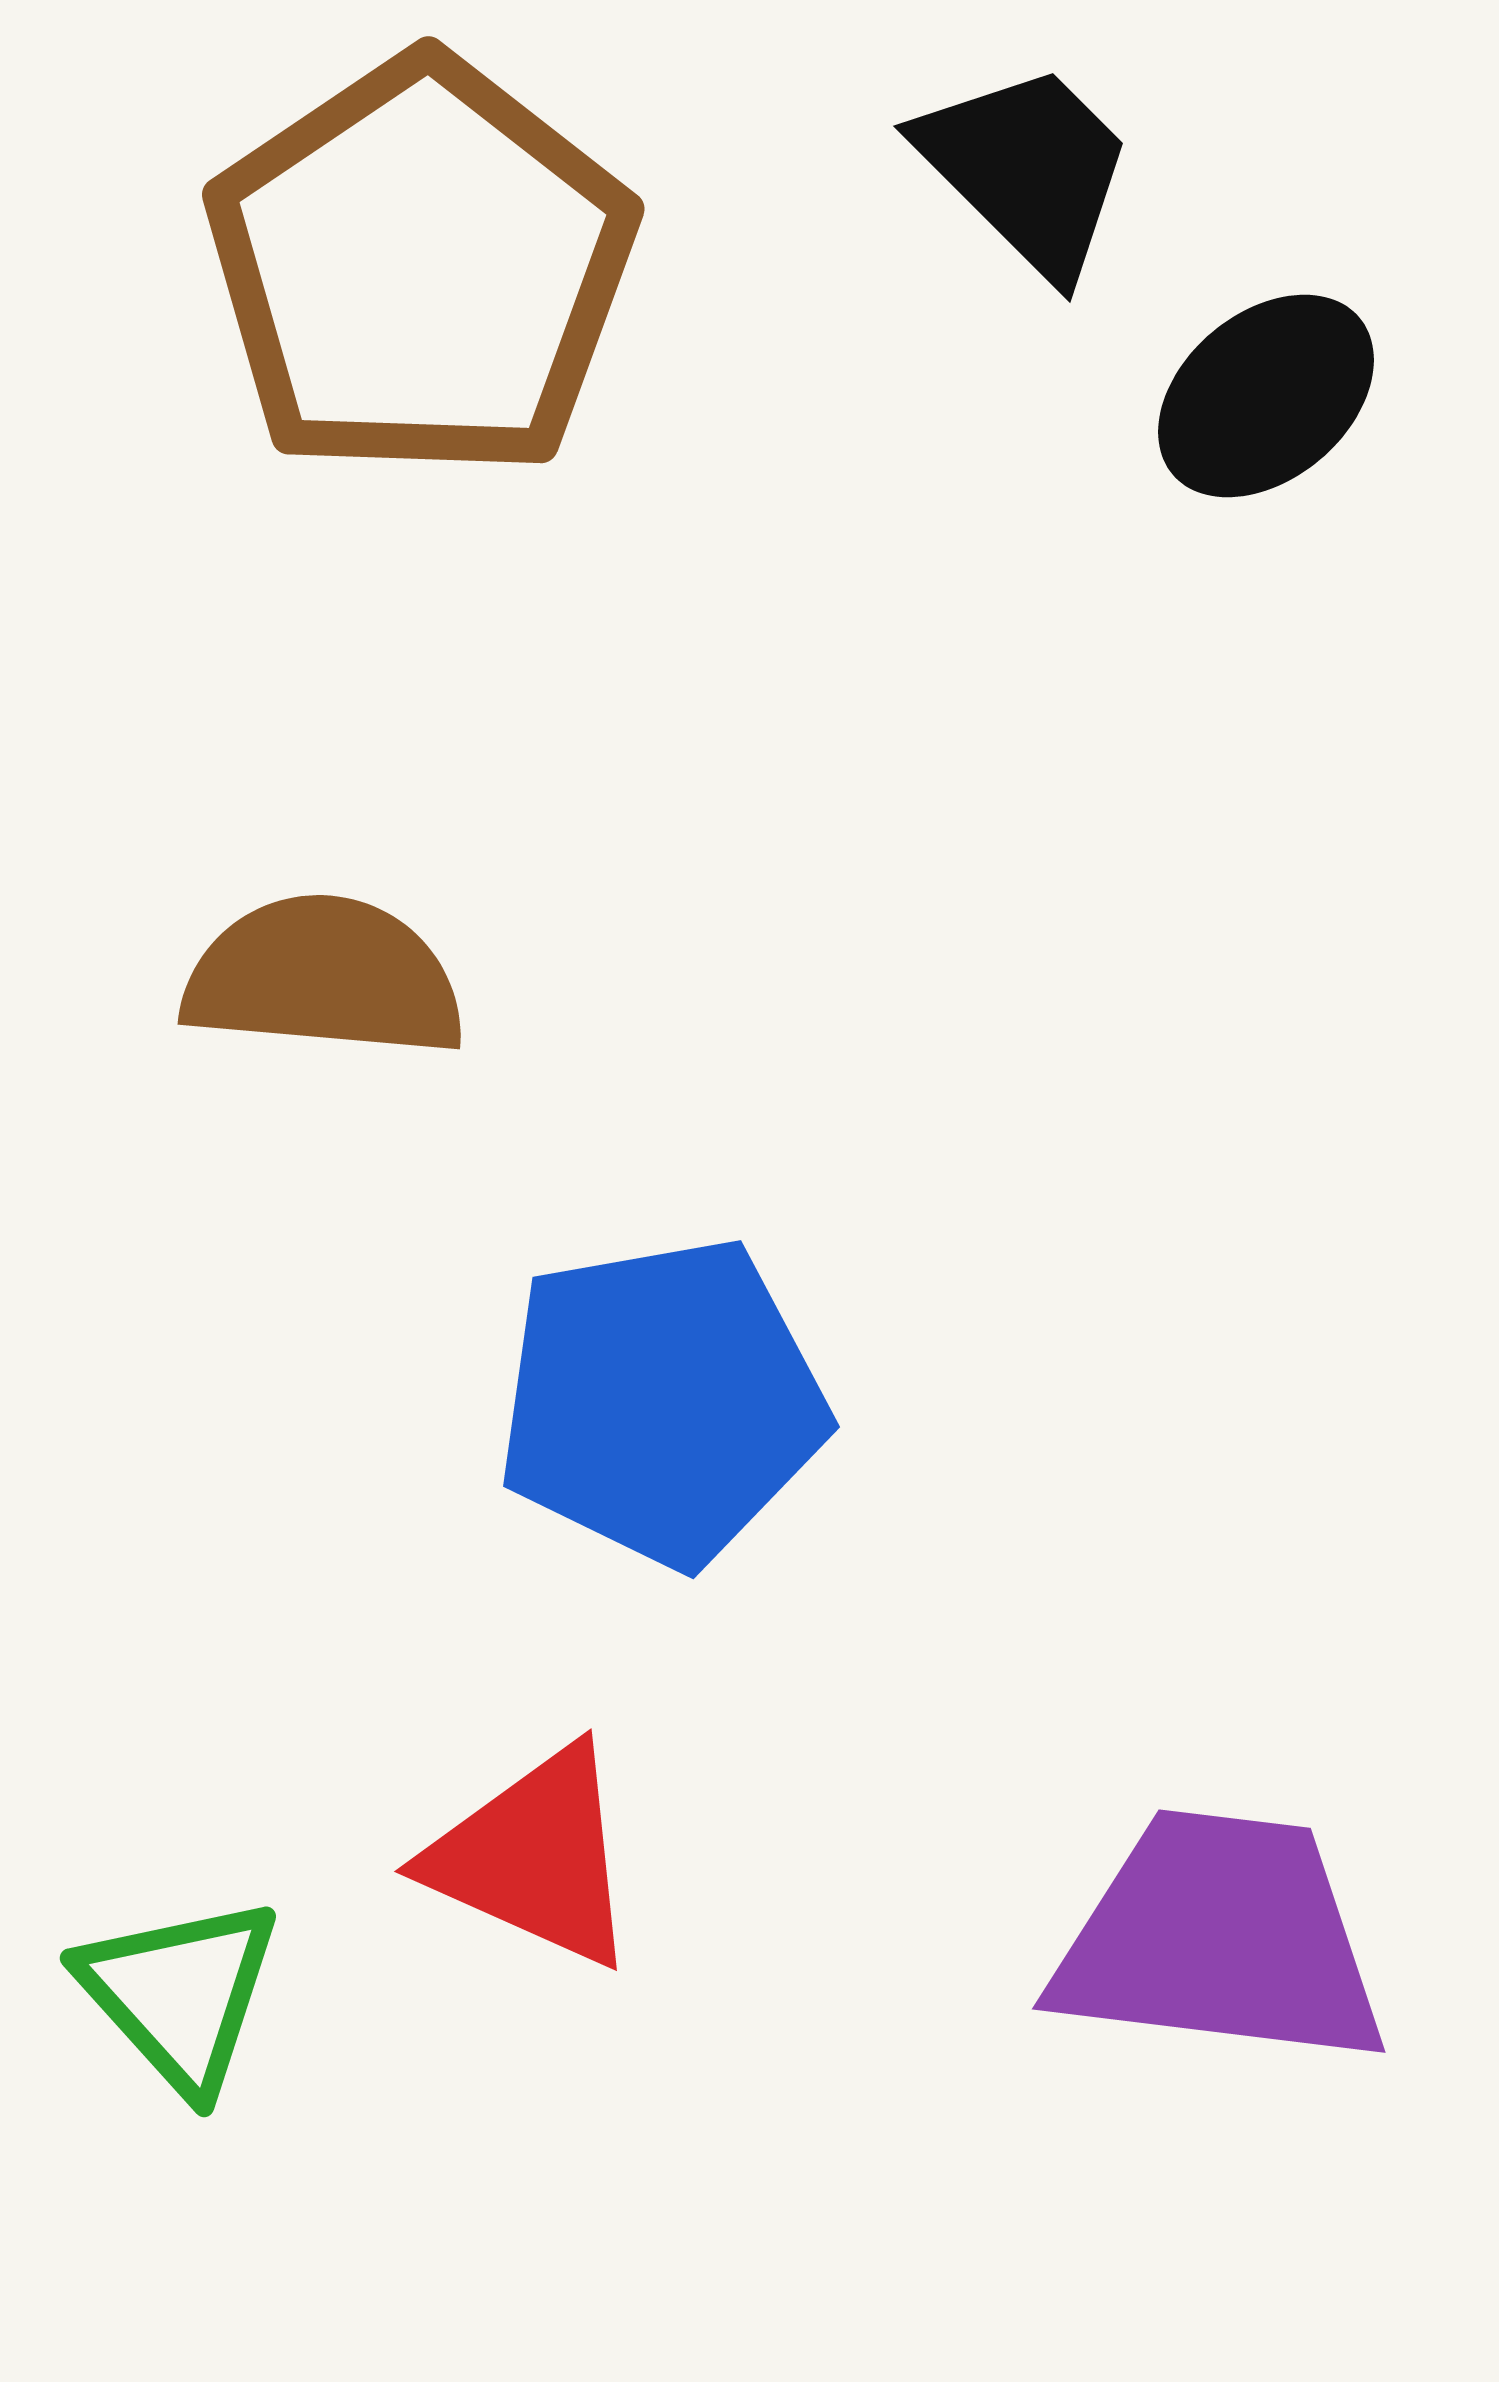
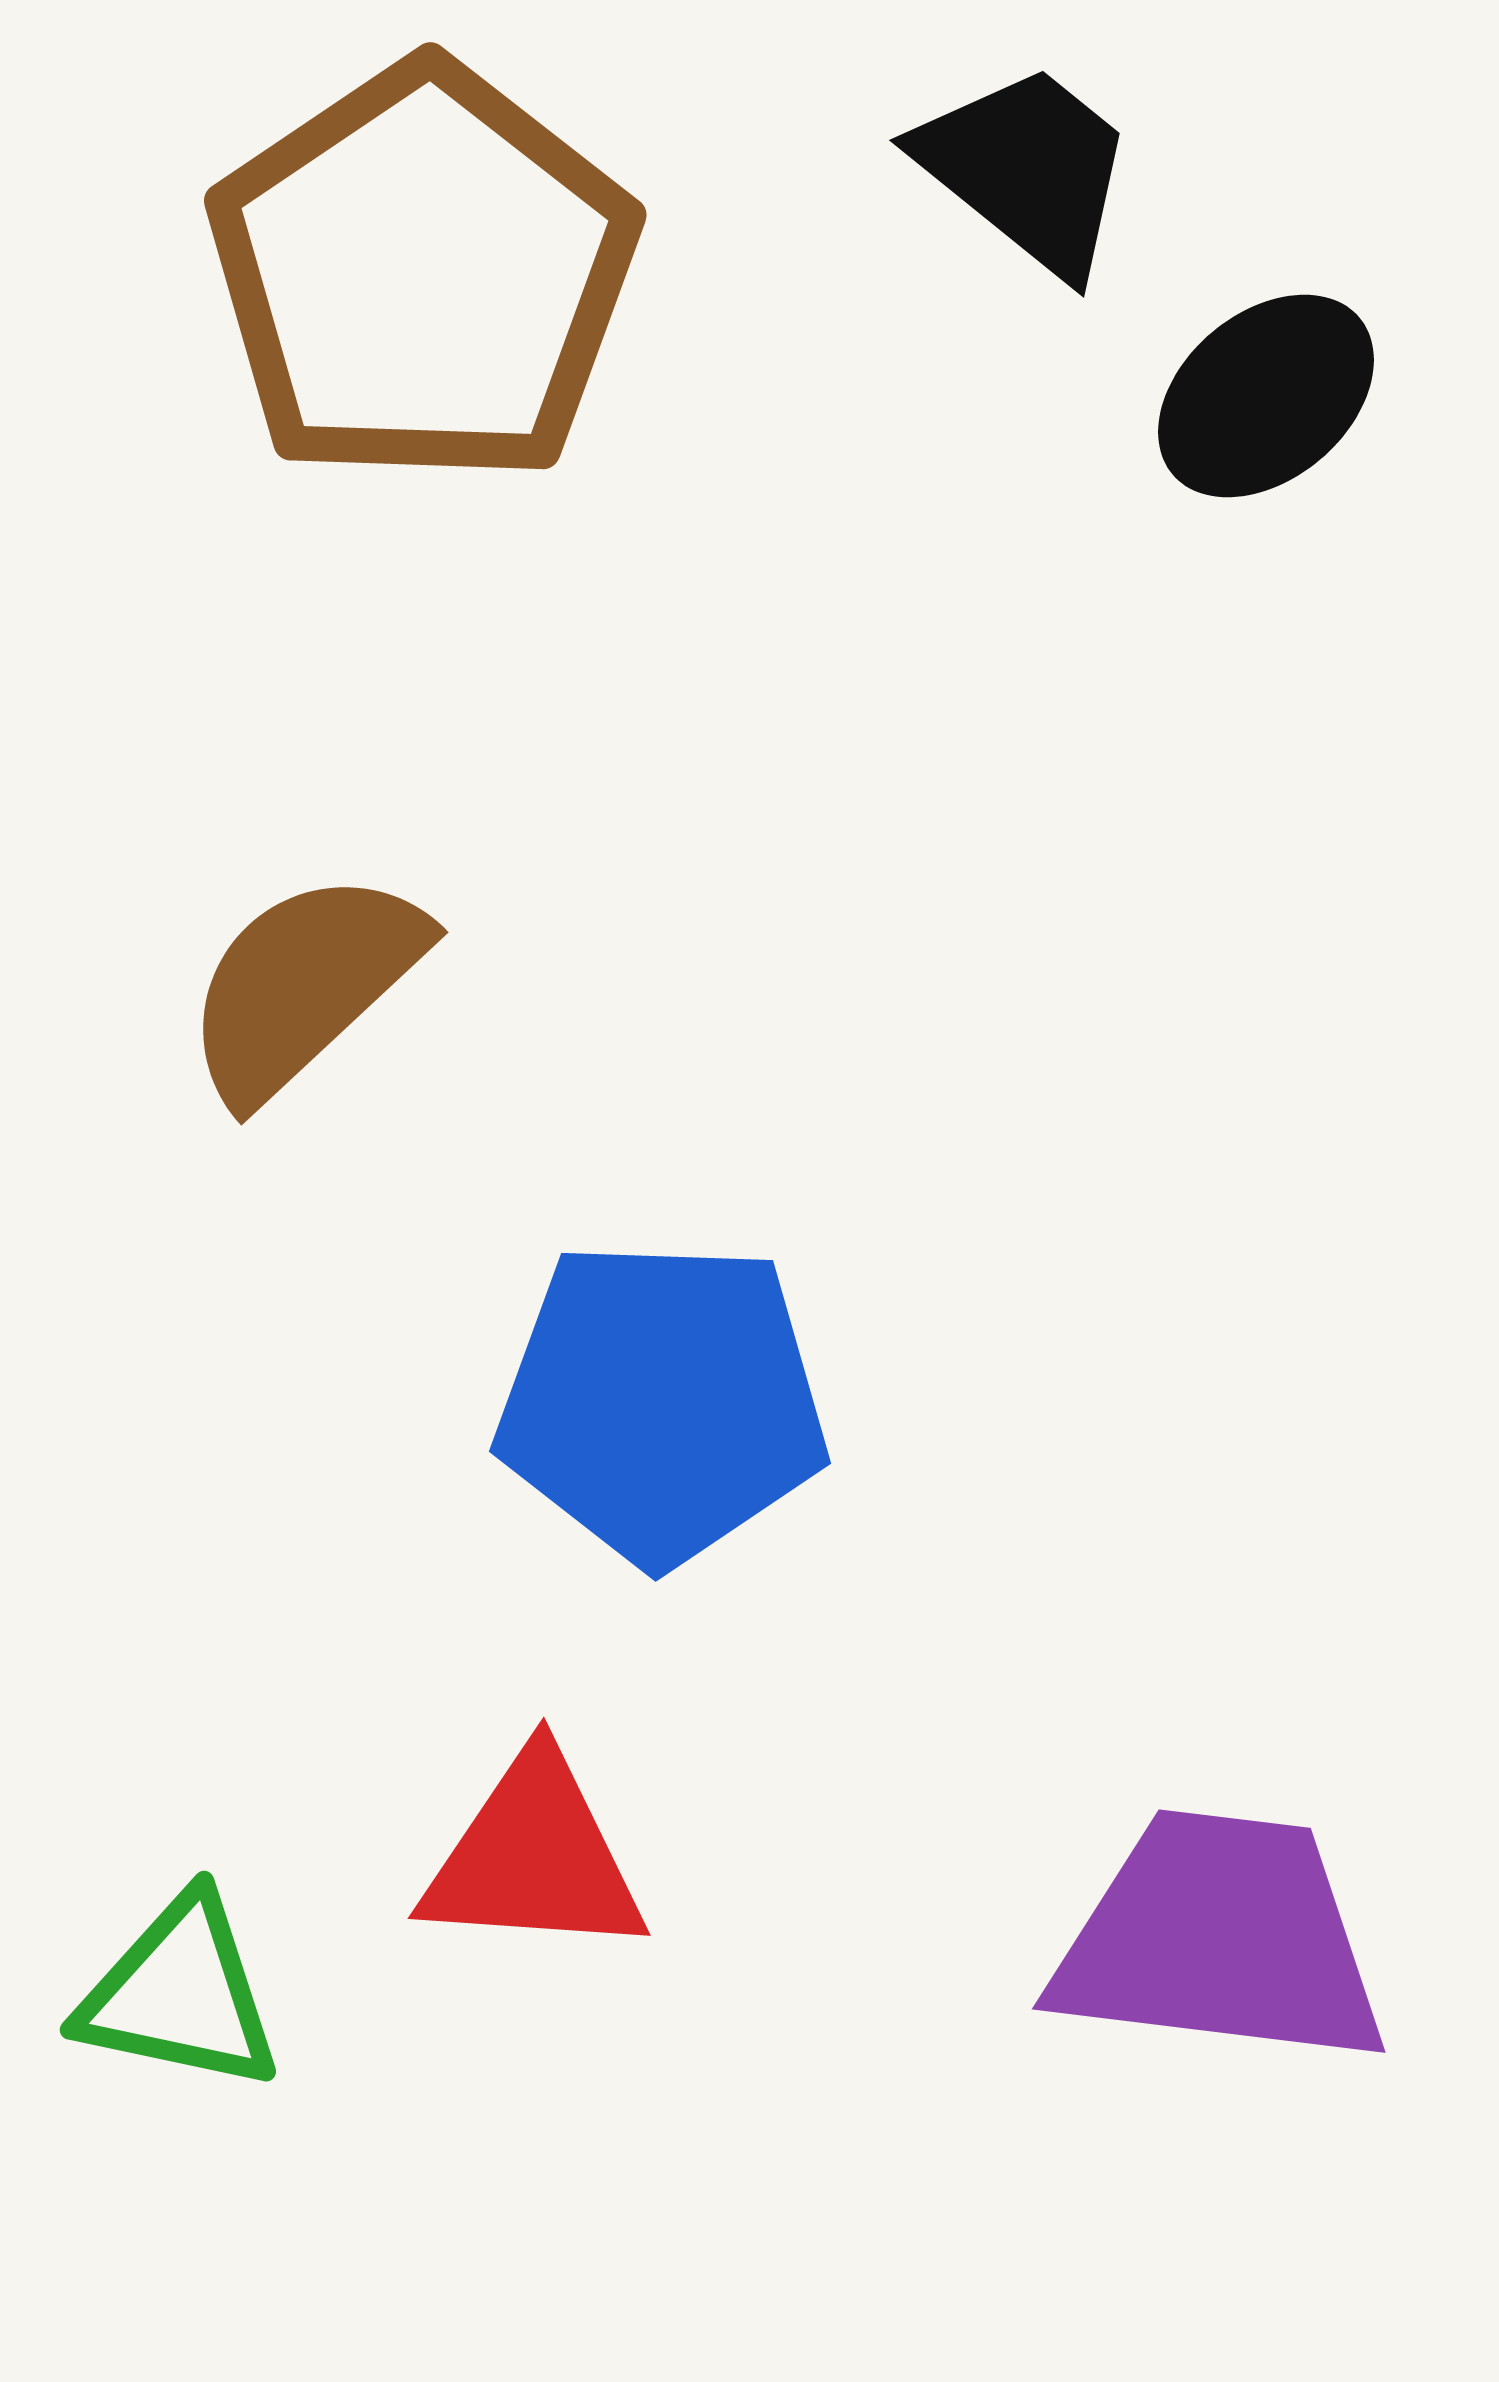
black trapezoid: rotated 6 degrees counterclockwise
brown pentagon: moved 2 px right, 6 px down
brown semicircle: moved 20 px left, 8 px down; rotated 48 degrees counterclockwise
blue pentagon: rotated 12 degrees clockwise
red triangle: rotated 20 degrees counterclockwise
green triangle: rotated 36 degrees counterclockwise
